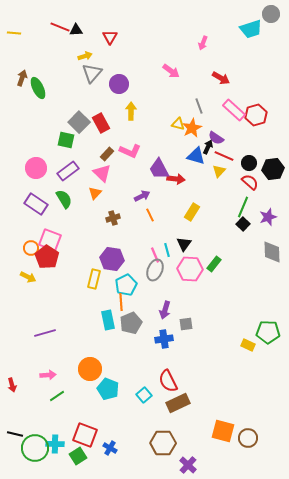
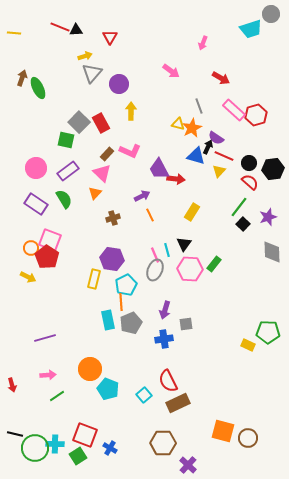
green line at (243, 207): moved 4 px left; rotated 15 degrees clockwise
purple line at (45, 333): moved 5 px down
